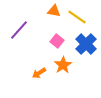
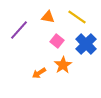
orange triangle: moved 6 px left, 6 px down
